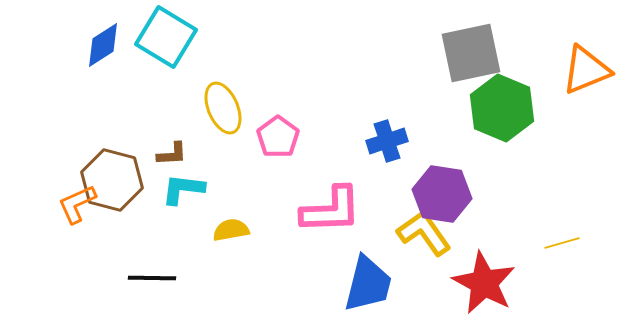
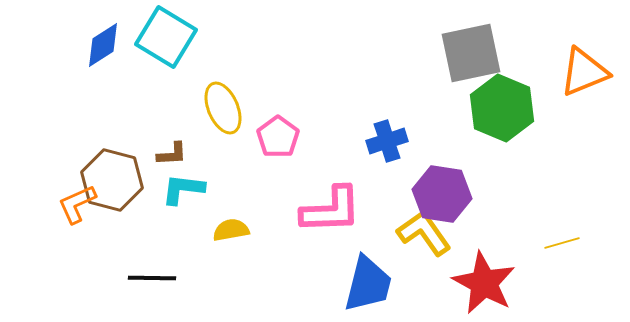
orange triangle: moved 2 px left, 2 px down
